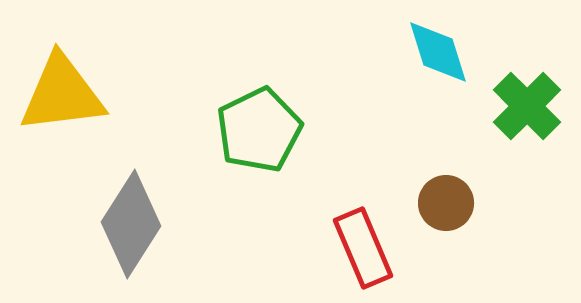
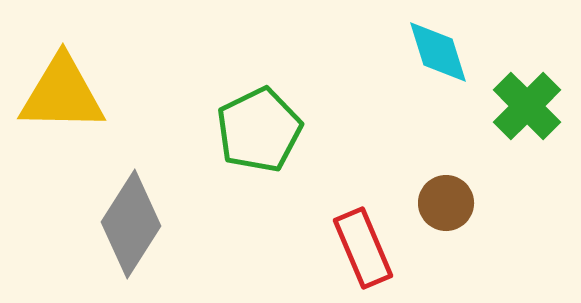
yellow triangle: rotated 8 degrees clockwise
